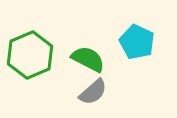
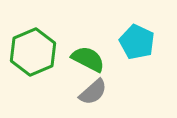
green hexagon: moved 3 px right, 3 px up
